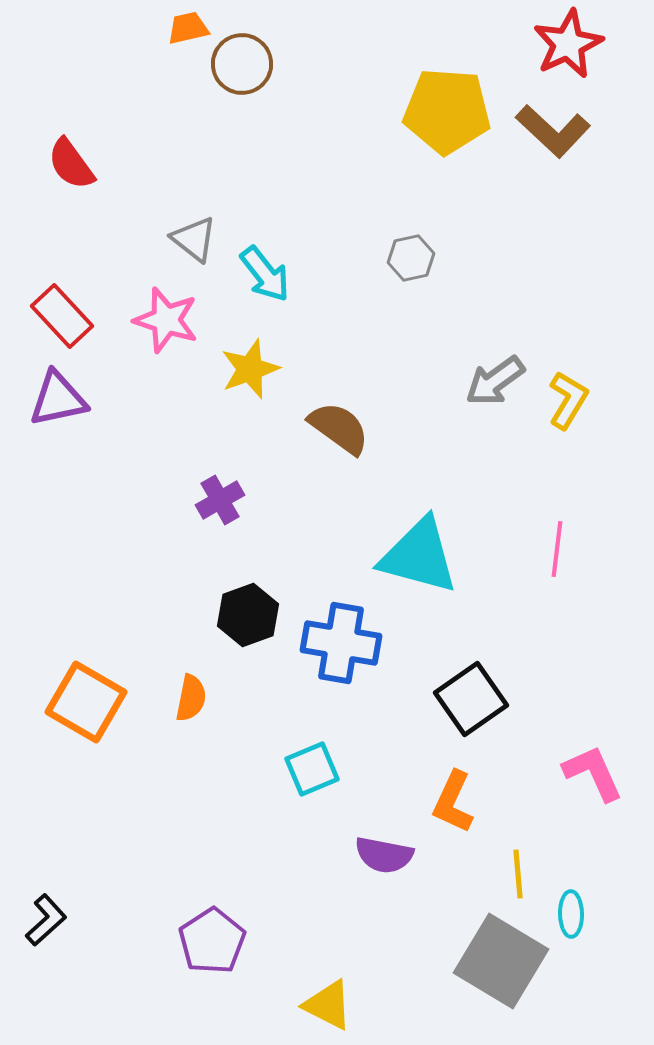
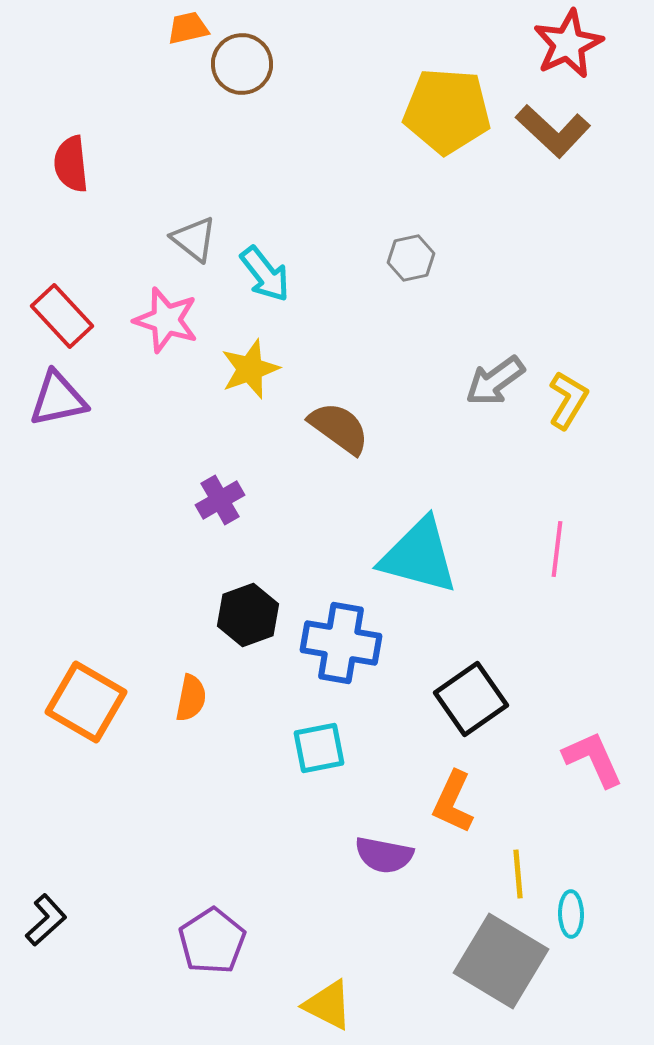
red semicircle: rotated 30 degrees clockwise
cyan square: moved 7 px right, 21 px up; rotated 12 degrees clockwise
pink L-shape: moved 14 px up
